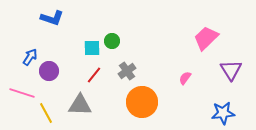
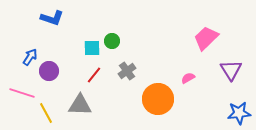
pink semicircle: moved 3 px right; rotated 24 degrees clockwise
orange circle: moved 16 px right, 3 px up
blue star: moved 16 px right
